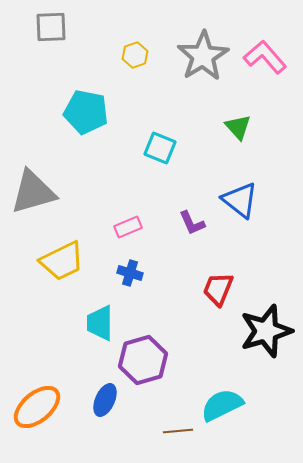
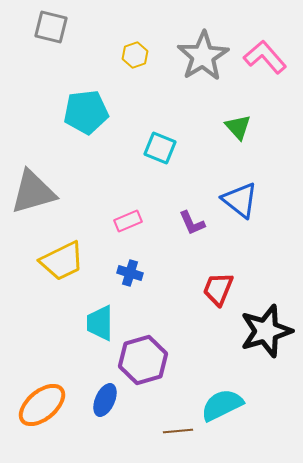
gray square: rotated 16 degrees clockwise
cyan pentagon: rotated 18 degrees counterclockwise
pink rectangle: moved 6 px up
orange ellipse: moved 5 px right, 2 px up
